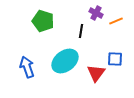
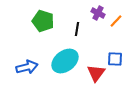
purple cross: moved 2 px right
orange line: rotated 24 degrees counterclockwise
black line: moved 4 px left, 2 px up
blue arrow: rotated 95 degrees clockwise
